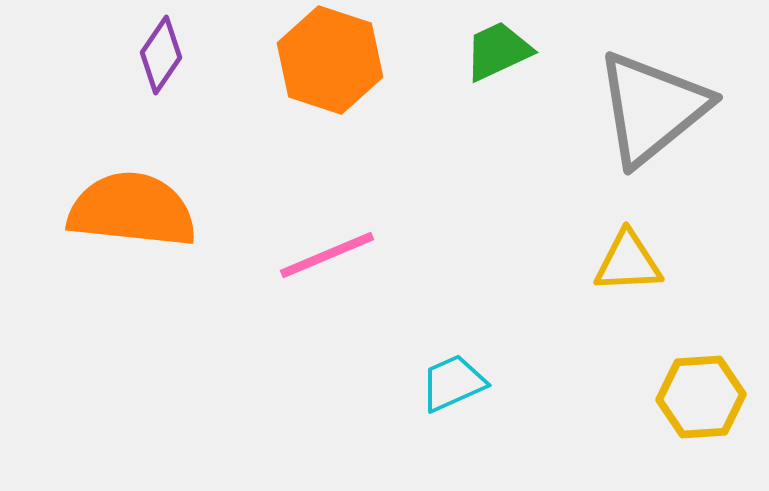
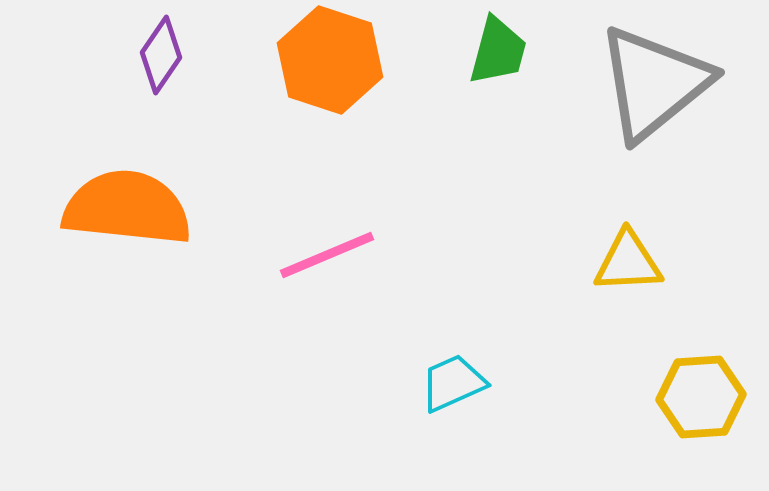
green trapezoid: rotated 130 degrees clockwise
gray triangle: moved 2 px right, 25 px up
orange semicircle: moved 5 px left, 2 px up
